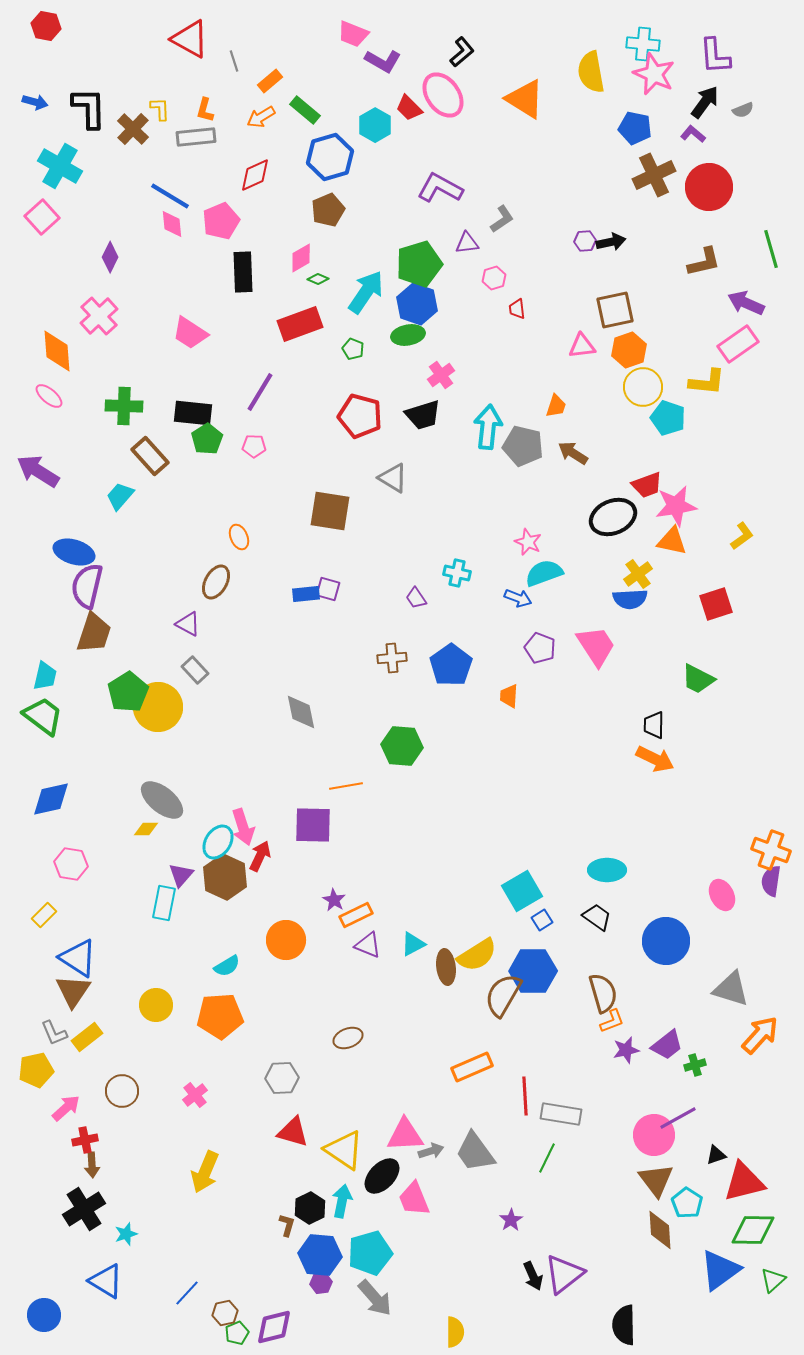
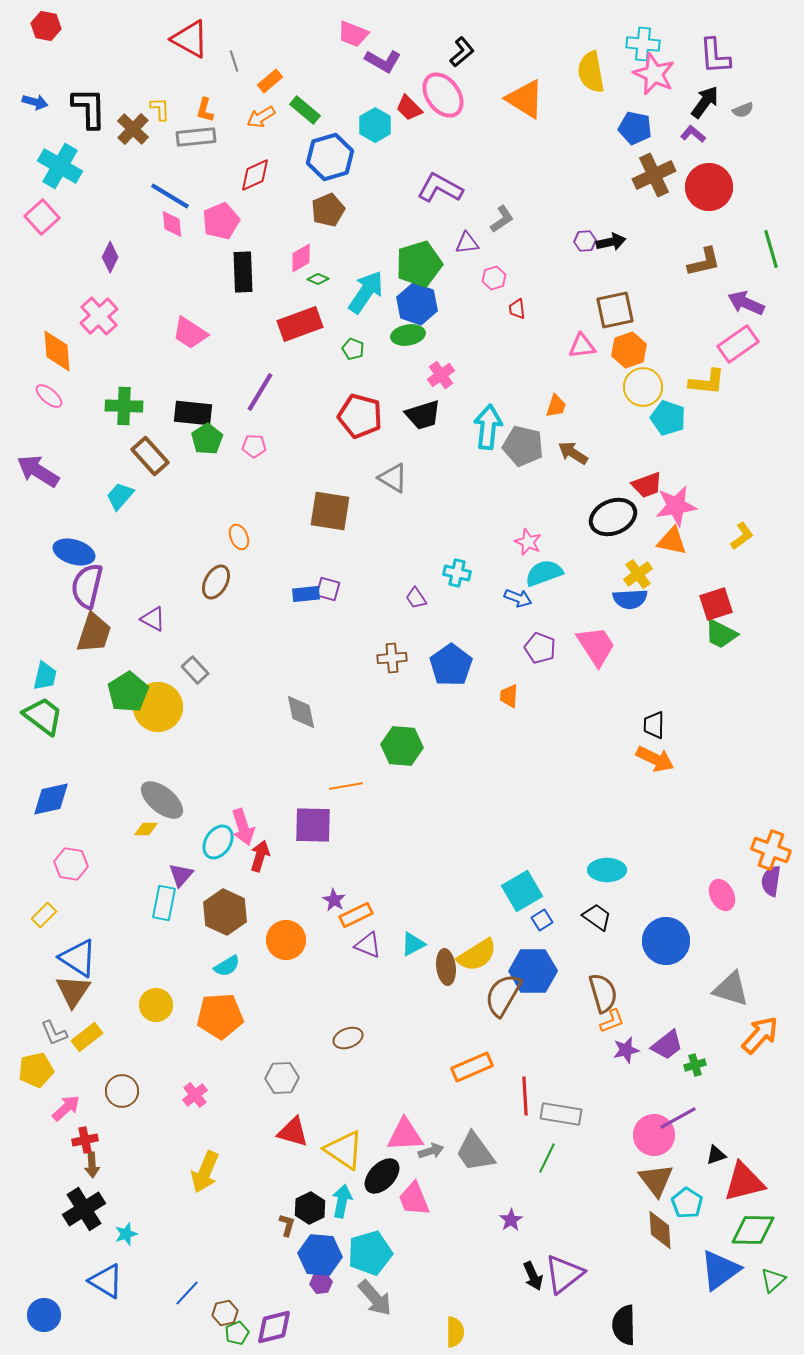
purple triangle at (188, 624): moved 35 px left, 5 px up
green trapezoid at (698, 679): moved 23 px right, 45 px up
red arrow at (260, 856): rotated 8 degrees counterclockwise
brown hexagon at (225, 877): moved 35 px down
